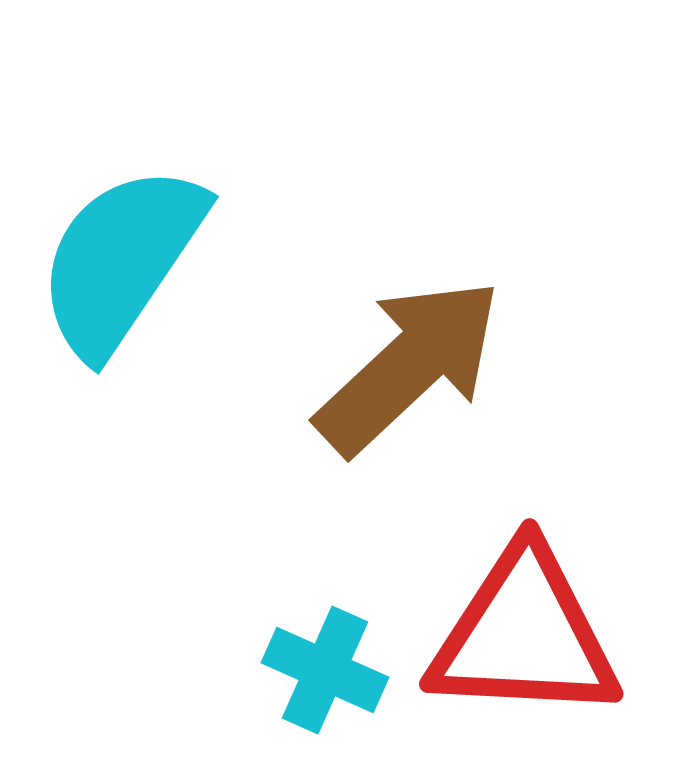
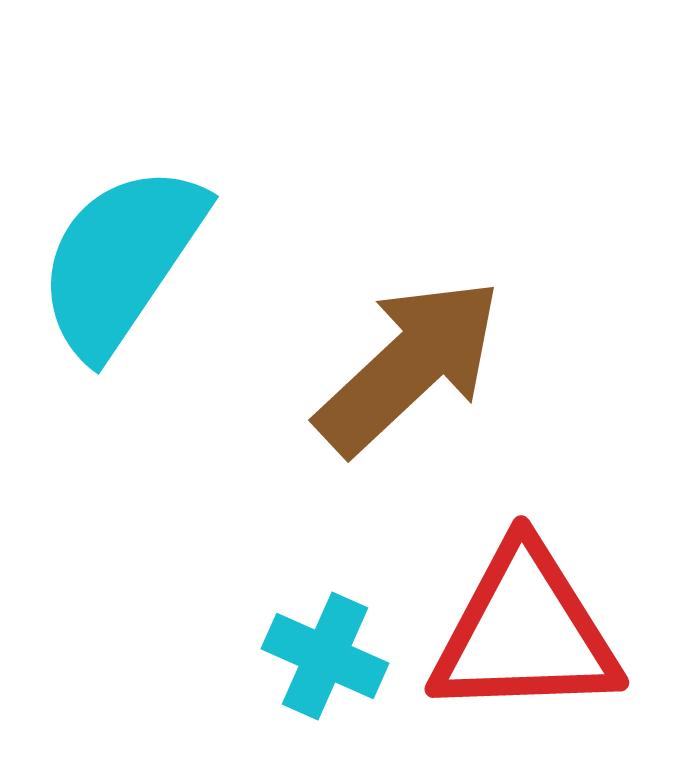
red triangle: moved 1 px right, 3 px up; rotated 5 degrees counterclockwise
cyan cross: moved 14 px up
